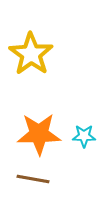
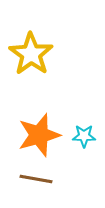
orange star: moved 1 px down; rotated 15 degrees counterclockwise
brown line: moved 3 px right
